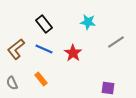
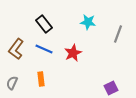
gray line: moved 2 px right, 8 px up; rotated 36 degrees counterclockwise
brown L-shape: rotated 15 degrees counterclockwise
red star: rotated 12 degrees clockwise
orange rectangle: rotated 32 degrees clockwise
gray semicircle: rotated 48 degrees clockwise
purple square: moved 3 px right; rotated 32 degrees counterclockwise
